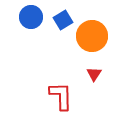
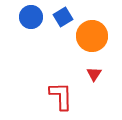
blue square: moved 3 px up
